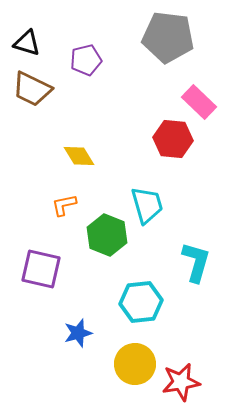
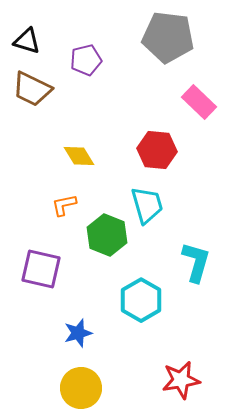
black triangle: moved 2 px up
red hexagon: moved 16 px left, 11 px down
cyan hexagon: moved 2 px up; rotated 24 degrees counterclockwise
yellow circle: moved 54 px left, 24 px down
red star: moved 2 px up
